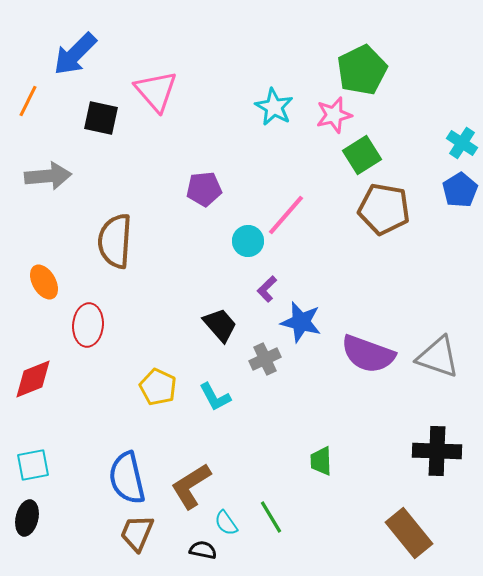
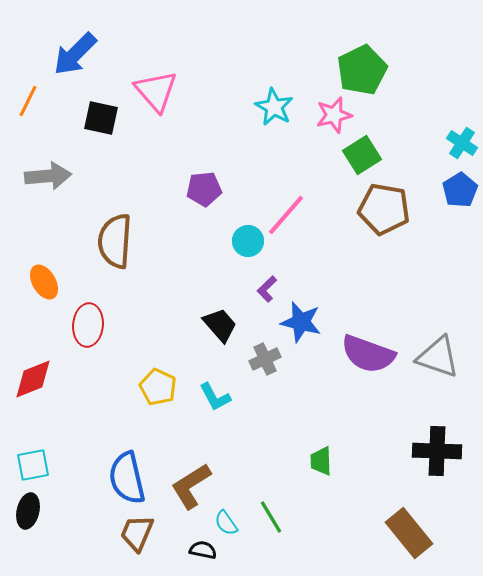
black ellipse: moved 1 px right, 7 px up
